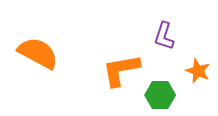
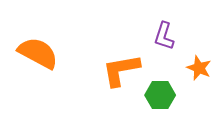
orange star: moved 1 px right, 3 px up
